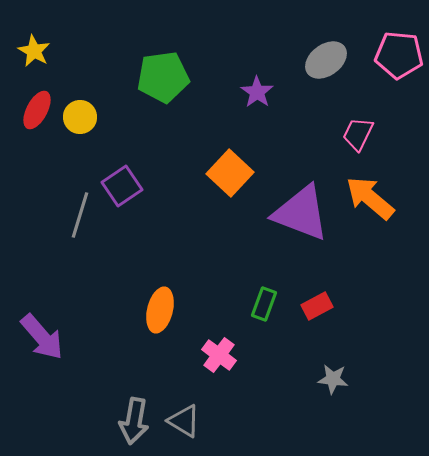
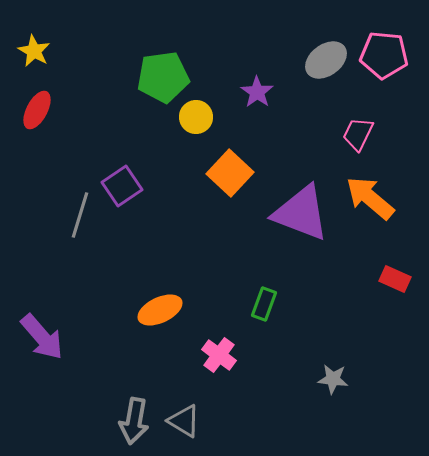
pink pentagon: moved 15 px left
yellow circle: moved 116 px right
red rectangle: moved 78 px right, 27 px up; rotated 52 degrees clockwise
orange ellipse: rotated 51 degrees clockwise
